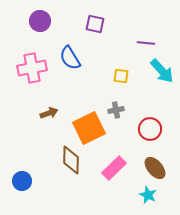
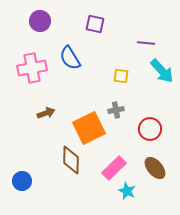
brown arrow: moved 3 px left
cyan star: moved 21 px left, 4 px up
